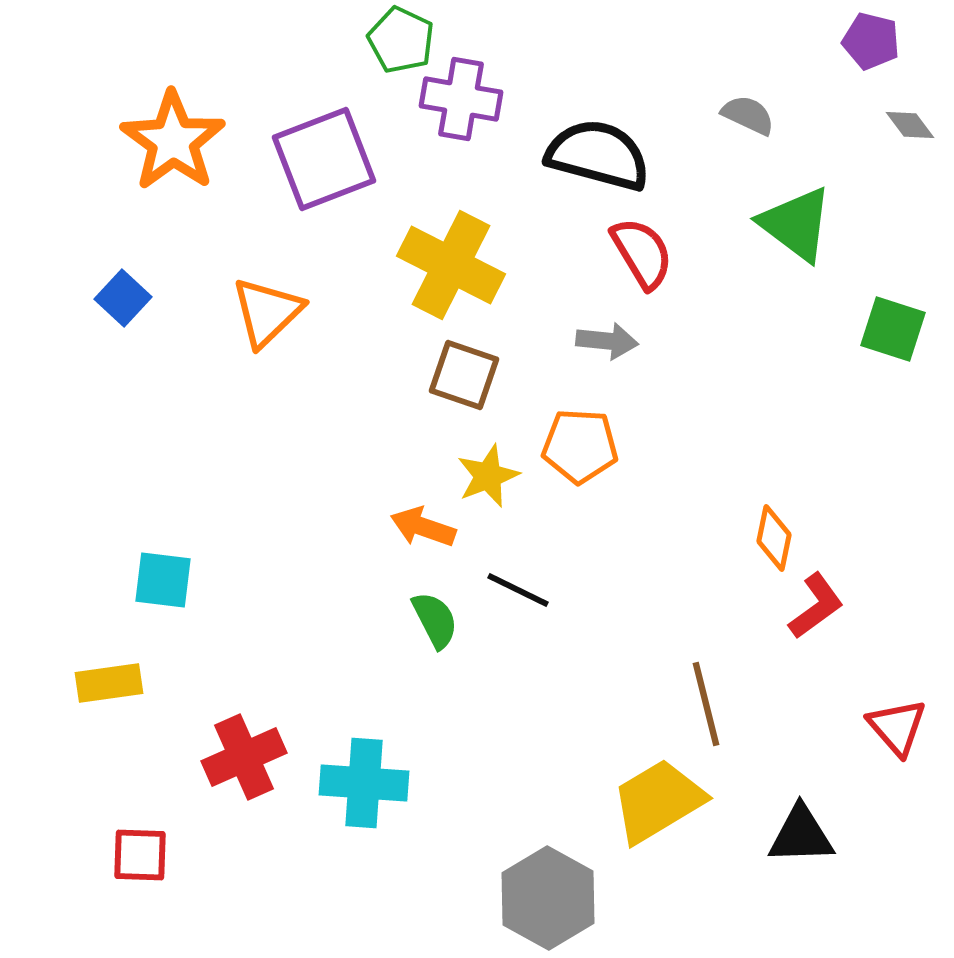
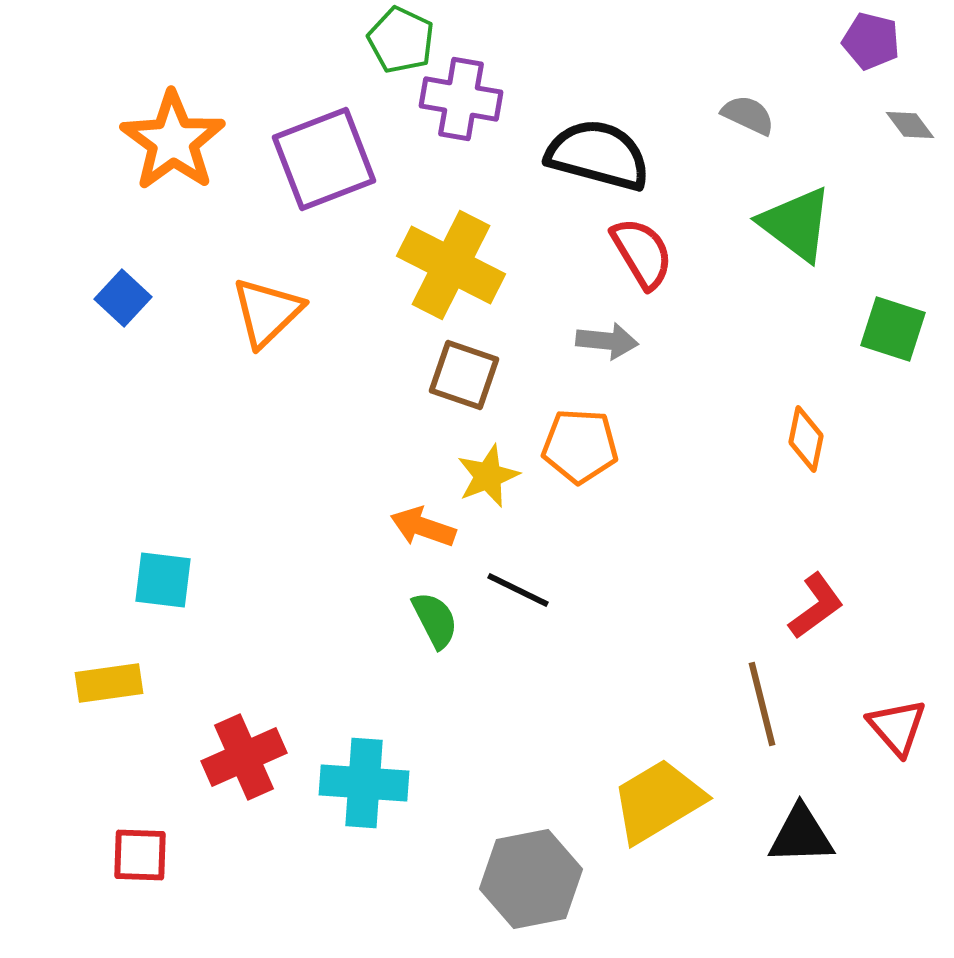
orange diamond: moved 32 px right, 99 px up
brown line: moved 56 px right
gray hexagon: moved 17 px left, 19 px up; rotated 20 degrees clockwise
